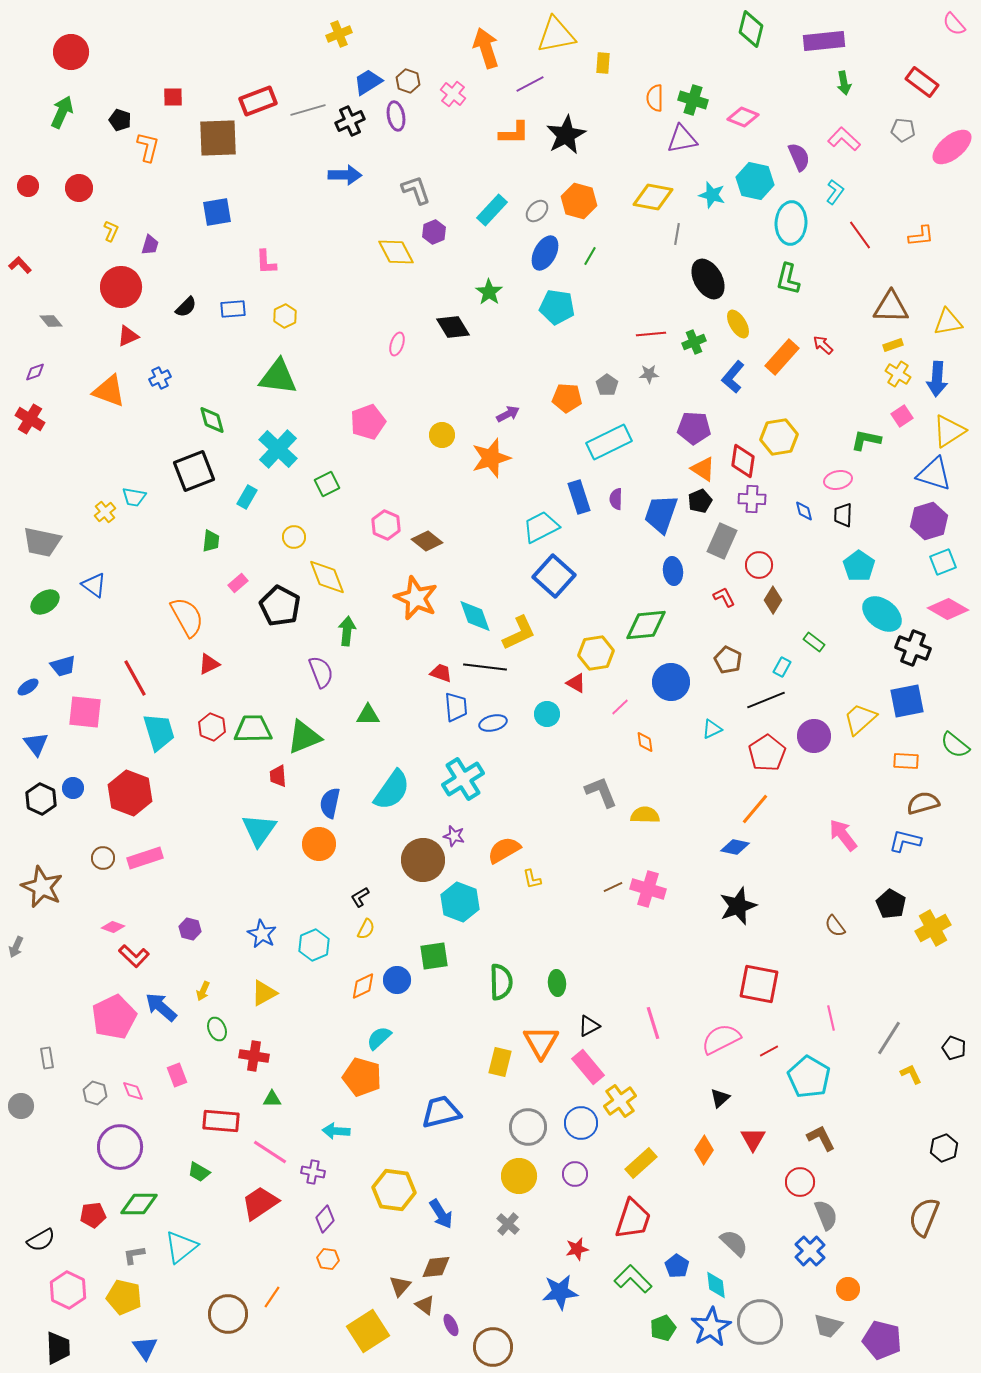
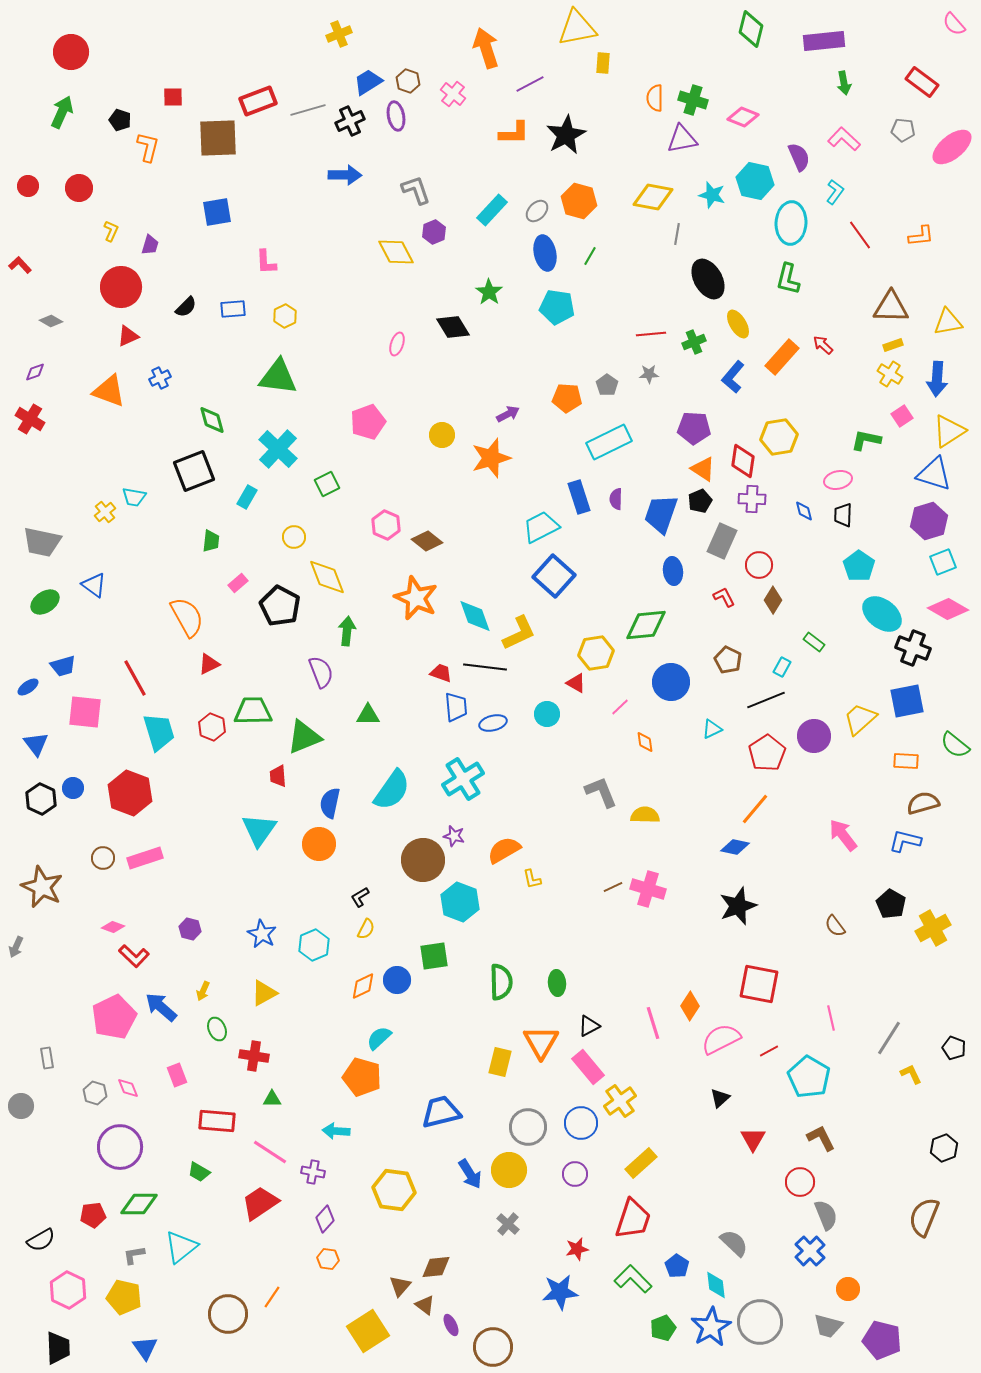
yellow triangle at (556, 35): moved 21 px right, 7 px up
blue ellipse at (545, 253): rotated 40 degrees counterclockwise
gray diamond at (51, 321): rotated 20 degrees counterclockwise
yellow cross at (898, 374): moved 8 px left
green trapezoid at (253, 729): moved 18 px up
pink diamond at (133, 1091): moved 5 px left, 3 px up
red rectangle at (221, 1121): moved 4 px left
orange diamond at (704, 1150): moved 14 px left, 144 px up
yellow circle at (519, 1176): moved 10 px left, 6 px up
blue arrow at (441, 1214): moved 29 px right, 40 px up
